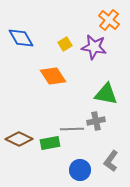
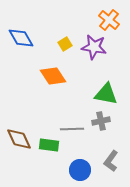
gray cross: moved 5 px right
brown diamond: rotated 40 degrees clockwise
green rectangle: moved 1 px left, 2 px down; rotated 18 degrees clockwise
